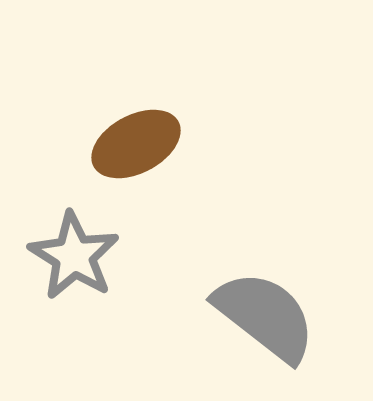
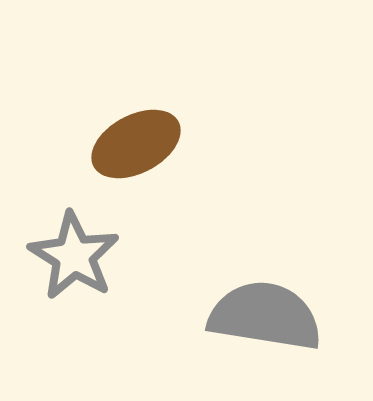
gray semicircle: rotated 29 degrees counterclockwise
